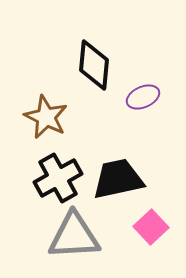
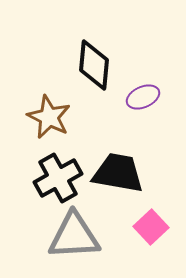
brown star: moved 3 px right
black trapezoid: moved 6 px up; rotated 22 degrees clockwise
